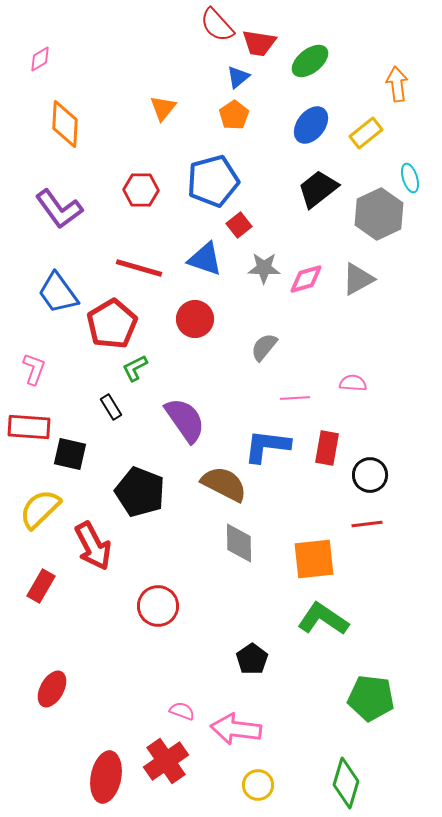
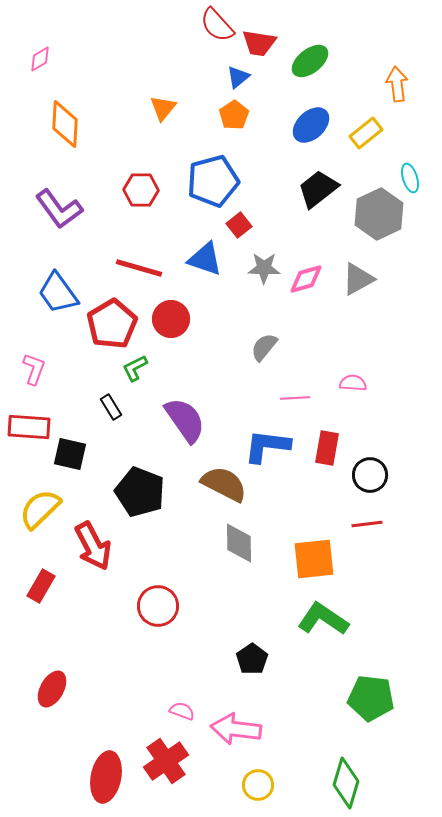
blue ellipse at (311, 125): rotated 9 degrees clockwise
red circle at (195, 319): moved 24 px left
